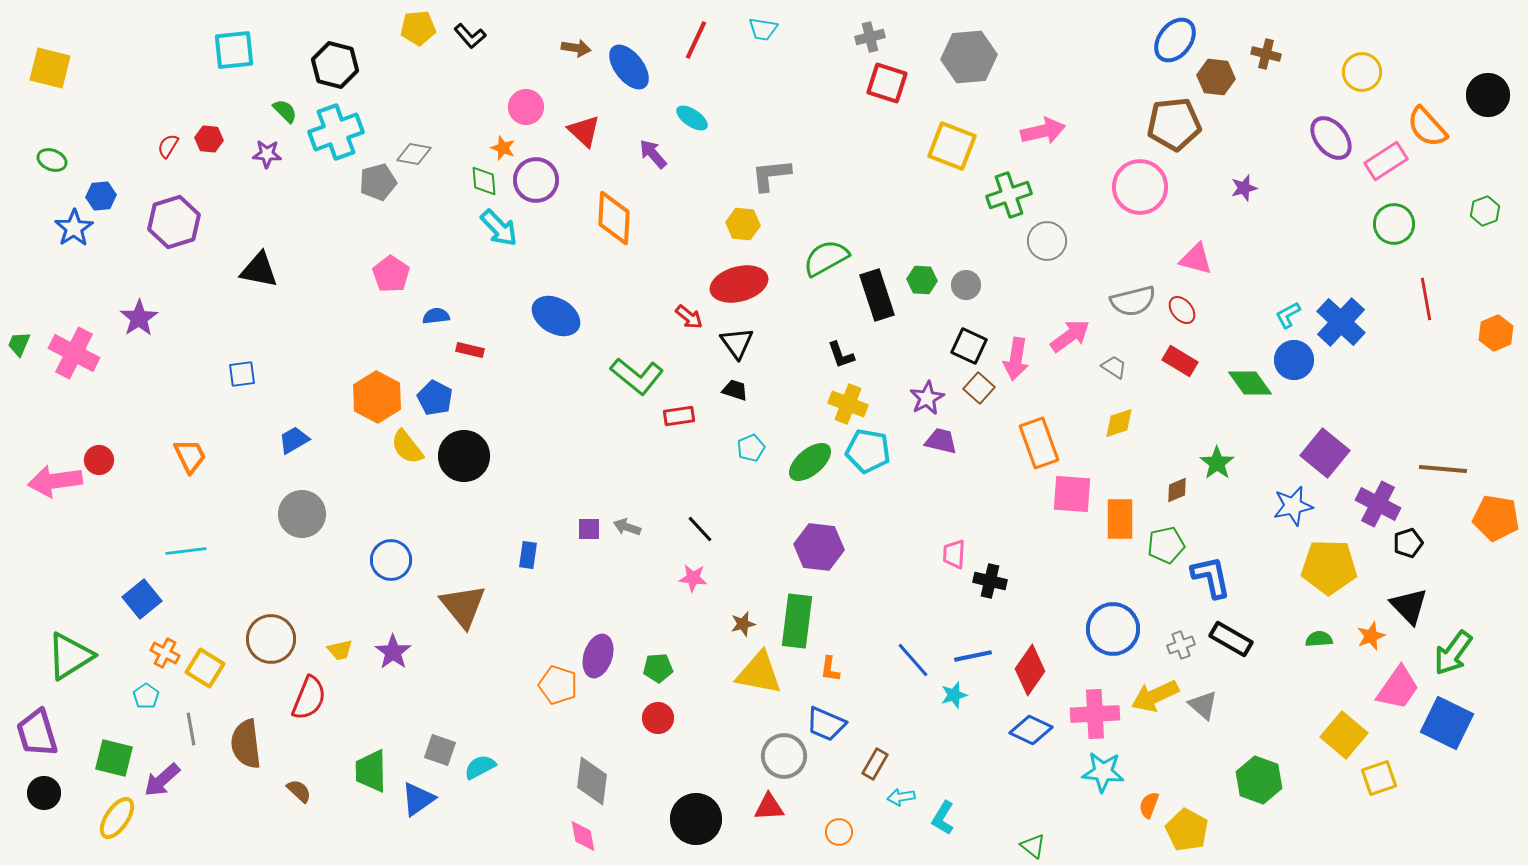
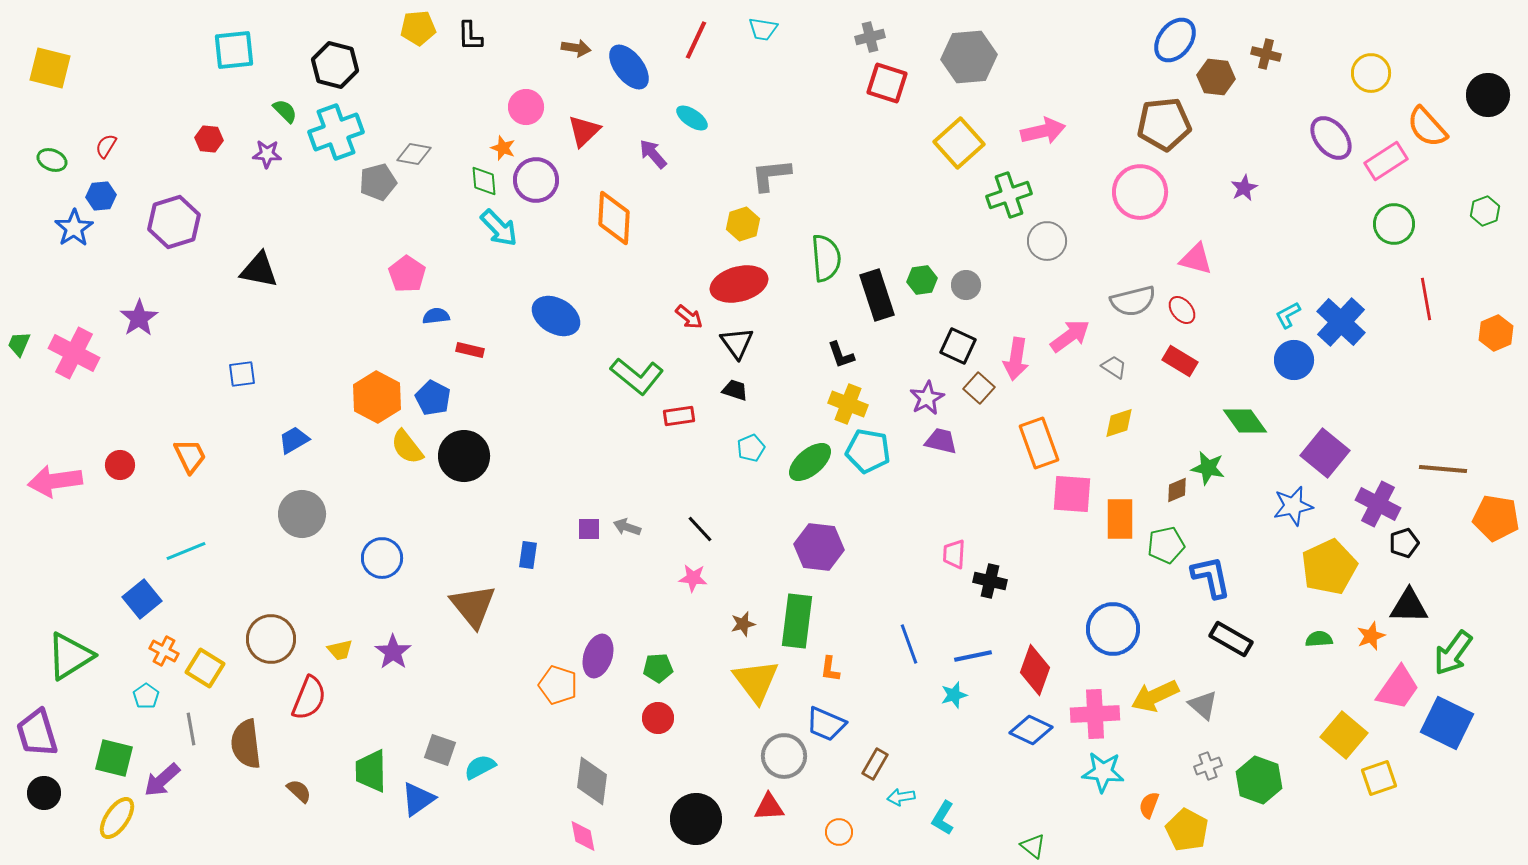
black L-shape at (470, 36): rotated 40 degrees clockwise
yellow circle at (1362, 72): moved 9 px right, 1 px down
brown pentagon at (1174, 124): moved 10 px left
red triangle at (584, 131): rotated 33 degrees clockwise
red semicircle at (168, 146): moved 62 px left
yellow square at (952, 146): moved 7 px right, 3 px up; rotated 27 degrees clockwise
pink circle at (1140, 187): moved 5 px down
purple star at (1244, 188): rotated 12 degrees counterclockwise
yellow hexagon at (743, 224): rotated 24 degrees counterclockwise
green semicircle at (826, 258): rotated 114 degrees clockwise
pink pentagon at (391, 274): moved 16 px right
green hexagon at (922, 280): rotated 12 degrees counterclockwise
black square at (969, 346): moved 11 px left
green diamond at (1250, 383): moved 5 px left, 38 px down
blue pentagon at (435, 398): moved 2 px left
red circle at (99, 460): moved 21 px right, 5 px down
green star at (1217, 463): moved 9 px left, 5 px down; rotated 24 degrees counterclockwise
black pentagon at (1408, 543): moved 4 px left
cyan line at (186, 551): rotated 15 degrees counterclockwise
blue circle at (391, 560): moved 9 px left, 2 px up
yellow pentagon at (1329, 567): rotated 26 degrees counterclockwise
brown triangle at (463, 606): moved 10 px right
black triangle at (1409, 606): rotated 45 degrees counterclockwise
gray cross at (1181, 645): moved 27 px right, 121 px down
orange cross at (165, 653): moved 1 px left, 2 px up
blue line at (913, 660): moved 4 px left, 16 px up; rotated 21 degrees clockwise
red diamond at (1030, 670): moved 5 px right; rotated 15 degrees counterclockwise
yellow triangle at (759, 673): moved 3 px left, 8 px down; rotated 42 degrees clockwise
